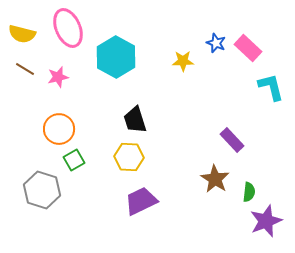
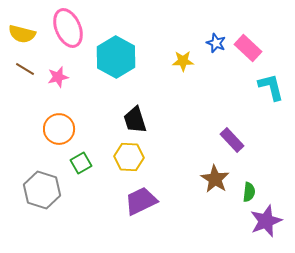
green square: moved 7 px right, 3 px down
